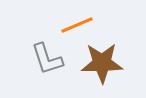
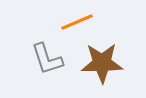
orange line: moved 3 px up
